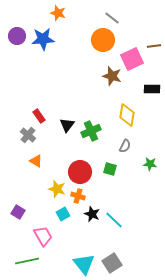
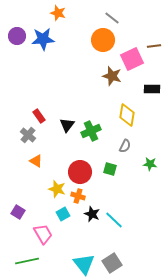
pink trapezoid: moved 2 px up
